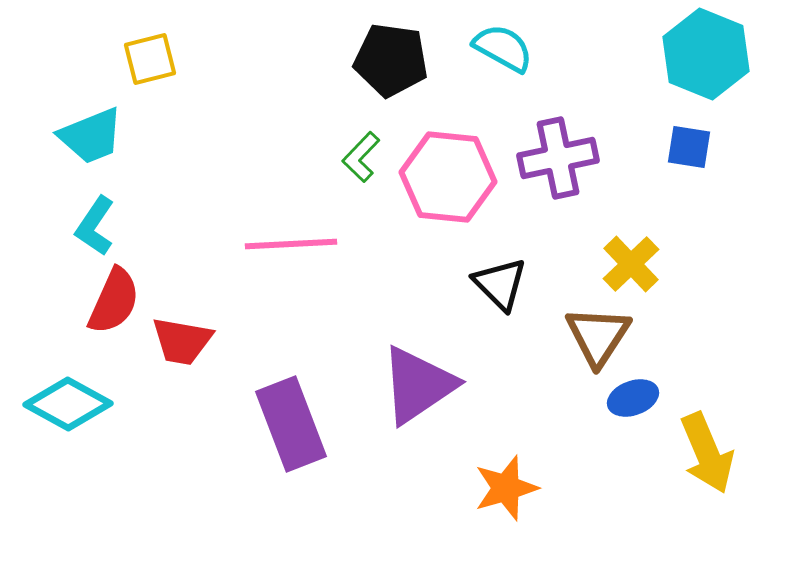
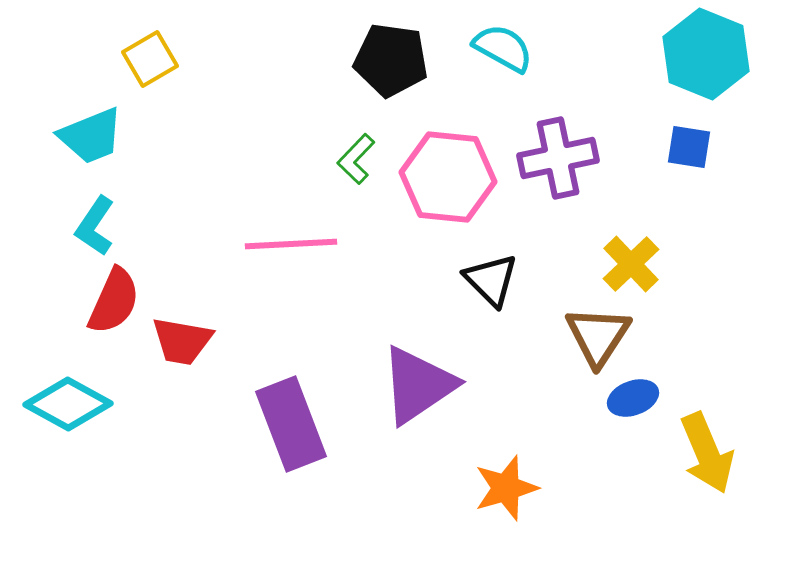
yellow square: rotated 16 degrees counterclockwise
green L-shape: moved 5 px left, 2 px down
black triangle: moved 9 px left, 4 px up
